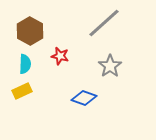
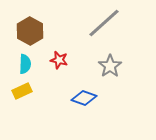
red star: moved 1 px left, 4 px down
